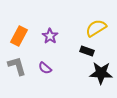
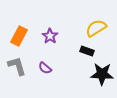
black star: moved 1 px right, 1 px down
